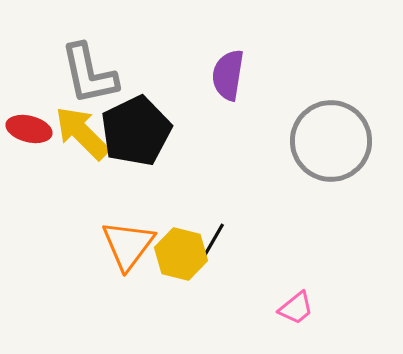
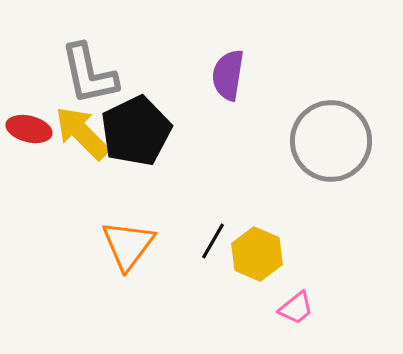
yellow hexagon: moved 76 px right; rotated 9 degrees clockwise
